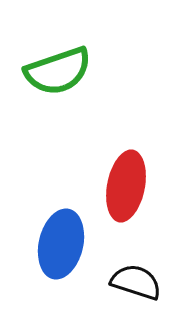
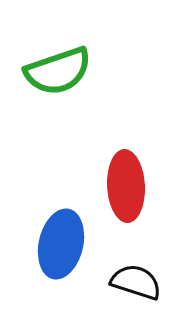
red ellipse: rotated 14 degrees counterclockwise
